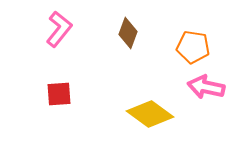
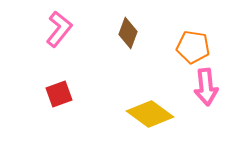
pink arrow: rotated 108 degrees counterclockwise
red square: rotated 16 degrees counterclockwise
